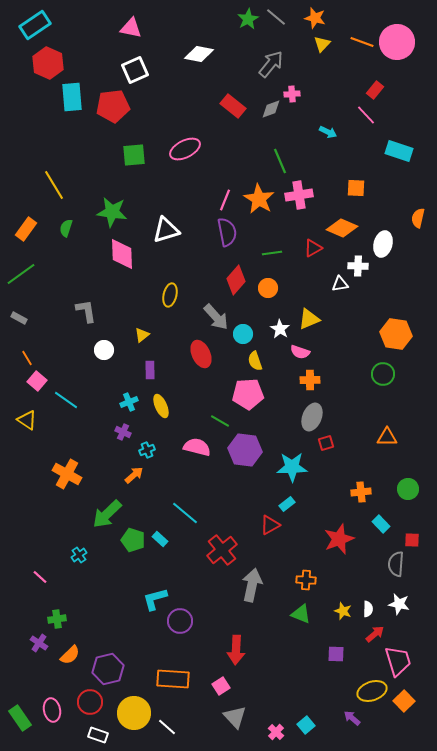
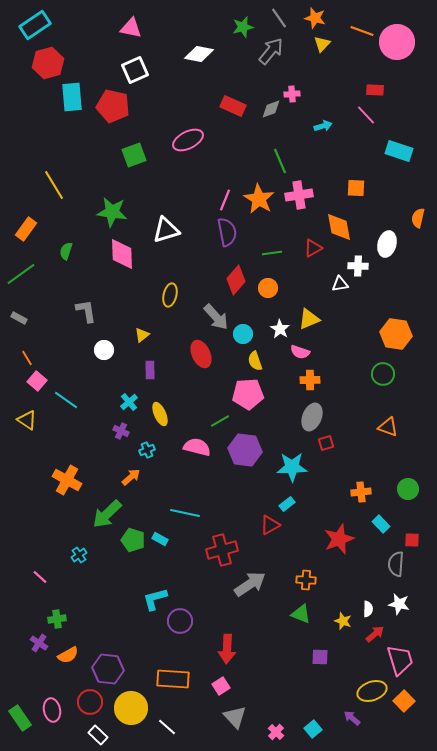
gray line at (276, 17): moved 3 px right, 1 px down; rotated 15 degrees clockwise
green star at (248, 19): moved 5 px left, 8 px down; rotated 15 degrees clockwise
orange line at (362, 42): moved 11 px up
red hexagon at (48, 63): rotated 20 degrees clockwise
gray arrow at (271, 64): moved 13 px up
red rectangle at (375, 90): rotated 54 degrees clockwise
red pentagon at (113, 106): rotated 20 degrees clockwise
red rectangle at (233, 106): rotated 15 degrees counterclockwise
cyan arrow at (328, 132): moved 5 px left, 6 px up; rotated 42 degrees counterclockwise
pink ellipse at (185, 149): moved 3 px right, 9 px up
green square at (134, 155): rotated 15 degrees counterclockwise
green semicircle at (66, 228): moved 23 px down
orange diamond at (342, 228): moved 3 px left, 1 px up; rotated 56 degrees clockwise
white ellipse at (383, 244): moved 4 px right
cyan cross at (129, 402): rotated 18 degrees counterclockwise
yellow ellipse at (161, 406): moved 1 px left, 8 px down
green line at (220, 421): rotated 60 degrees counterclockwise
purple cross at (123, 432): moved 2 px left, 1 px up
orange triangle at (387, 437): moved 1 px right, 10 px up; rotated 20 degrees clockwise
orange cross at (67, 474): moved 6 px down
orange arrow at (134, 475): moved 3 px left, 2 px down
cyan line at (185, 513): rotated 28 degrees counterclockwise
cyan rectangle at (160, 539): rotated 14 degrees counterclockwise
red cross at (222, 550): rotated 24 degrees clockwise
gray arrow at (252, 585): moved 2 px left, 1 px up; rotated 44 degrees clockwise
yellow star at (343, 611): moved 10 px down
red arrow at (236, 650): moved 9 px left, 1 px up
purple square at (336, 654): moved 16 px left, 3 px down
orange semicircle at (70, 655): moved 2 px left; rotated 15 degrees clockwise
pink trapezoid at (398, 661): moved 2 px right, 1 px up
purple hexagon at (108, 669): rotated 20 degrees clockwise
yellow circle at (134, 713): moved 3 px left, 5 px up
cyan square at (306, 725): moved 7 px right, 4 px down
white rectangle at (98, 735): rotated 24 degrees clockwise
